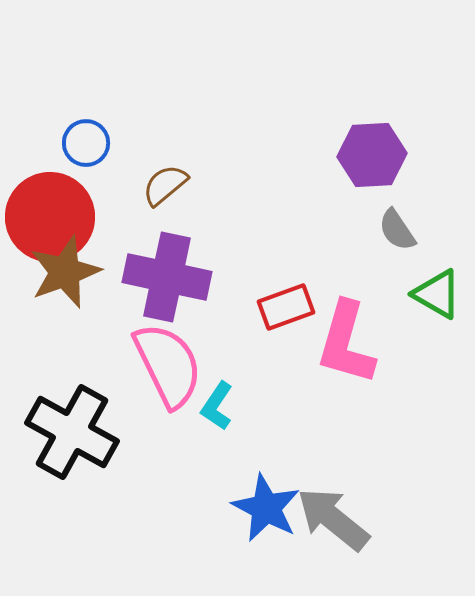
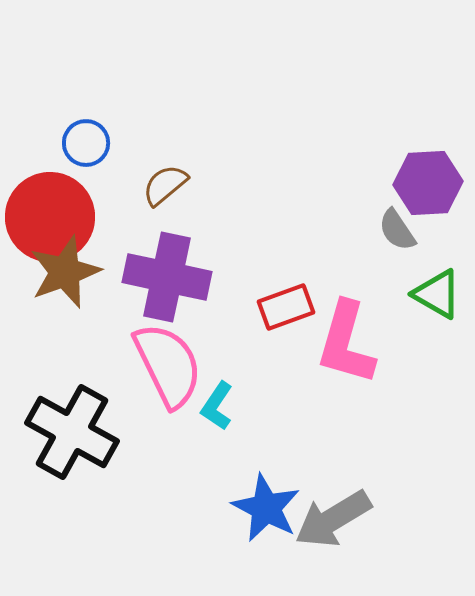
purple hexagon: moved 56 px right, 28 px down
gray arrow: rotated 70 degrees counterclockwise
